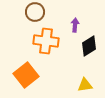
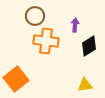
brown circle: moved 4 px down
orange square: moved 10 px left, 4 px down
